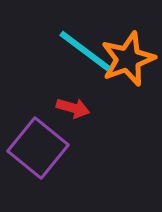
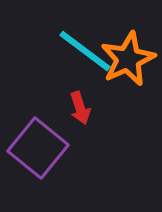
orange star: rotated 4 degrees counterclockwise
red arrow: moved 7 px right; rotated 56 degrees clockwise
